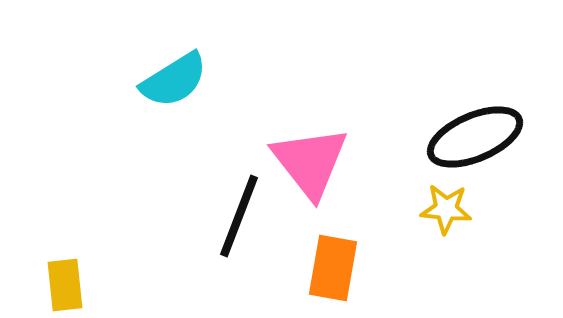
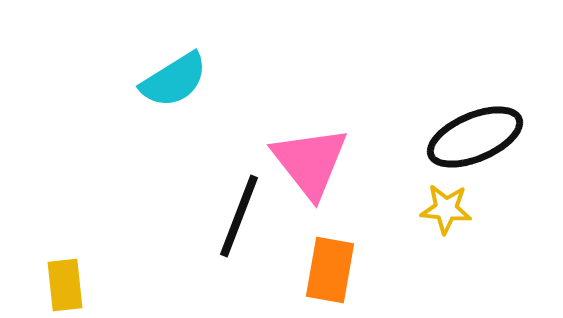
orange rectangle: moved 3 px left, 2 px down
